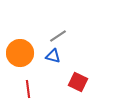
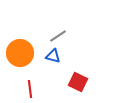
red line: moved 2 px right
